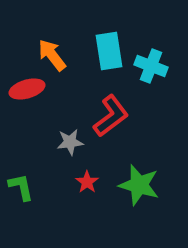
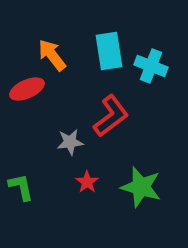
red ellipse: rotated 8 degrees counterclockwise
green star: moved 2 px right, 2 px down
